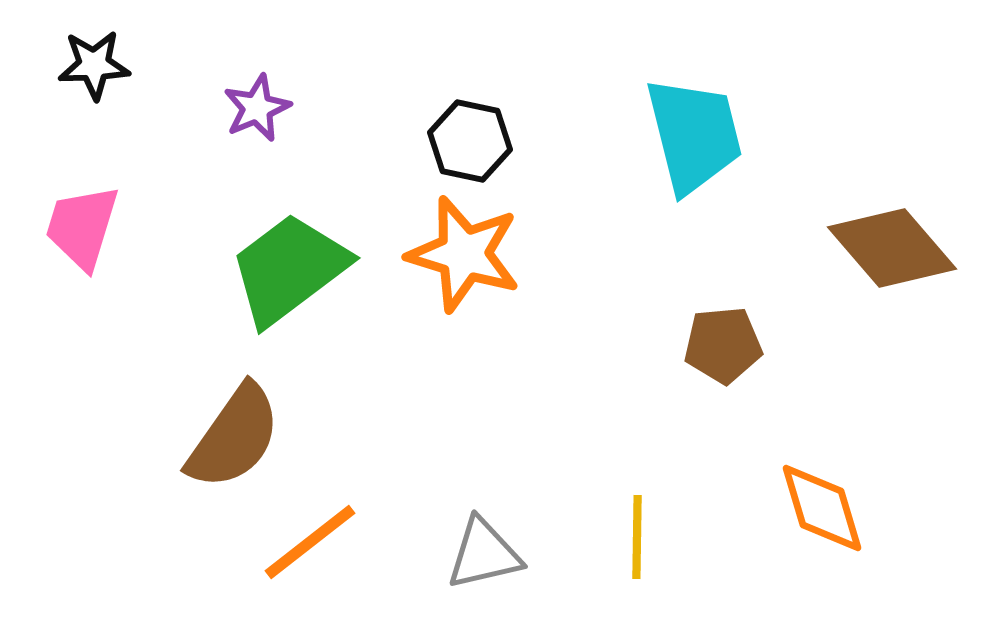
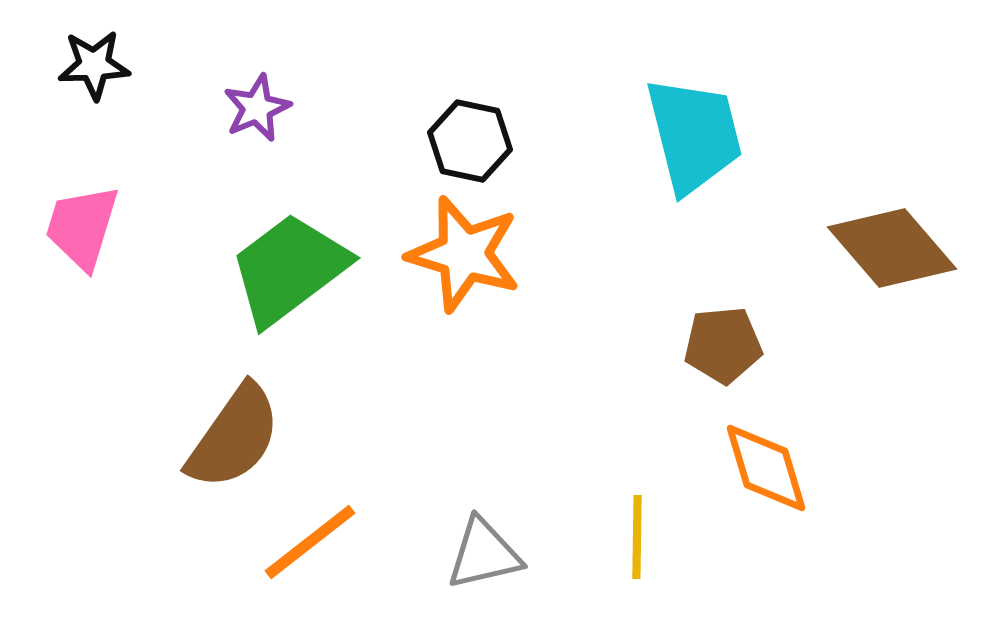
orange diamond: moved 56 px left, 40 px up
